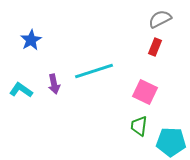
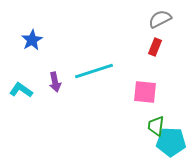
blue star: moved 1 px right
purple arrow: moved 1 px right, 2 px up
pink square: rotated 20 degrees counterclockwise
green trapezoid: moved 17 px right
